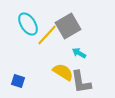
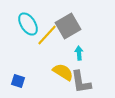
cyan arrow: rotated 56 degrees clockwise
